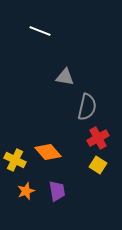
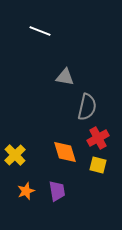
orange diamond: moved 17 px right; rotated 24 degrees clockwise
yellow cross: moved 5 px up; rotated 20 degrees clockwise
yellow square: rotated 18 degrees counterclockwise
